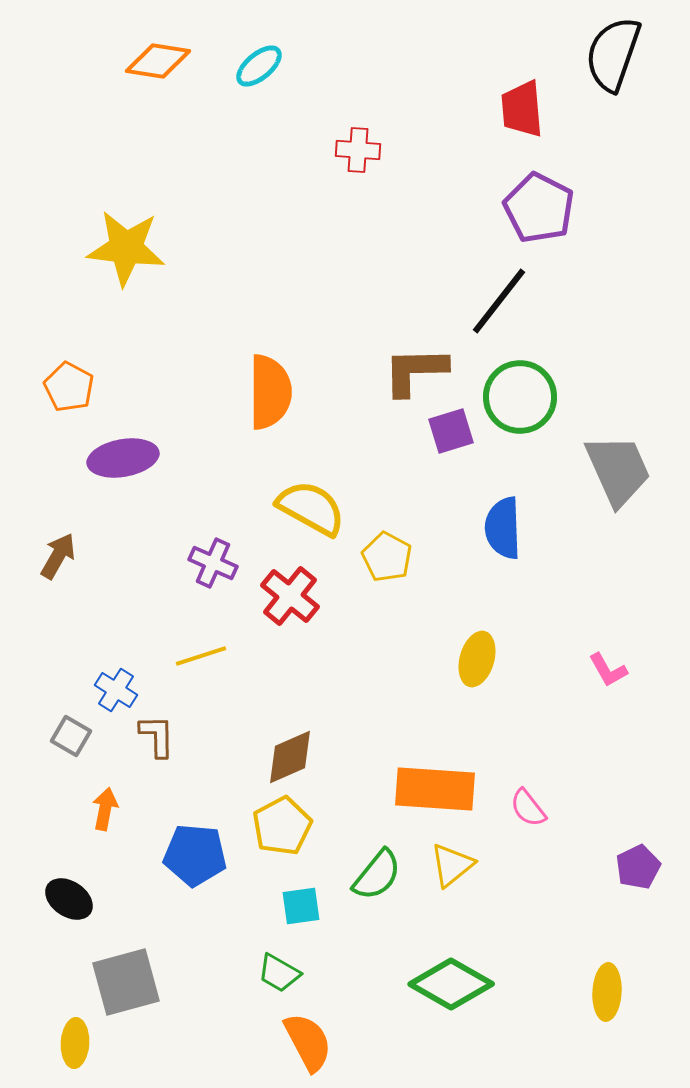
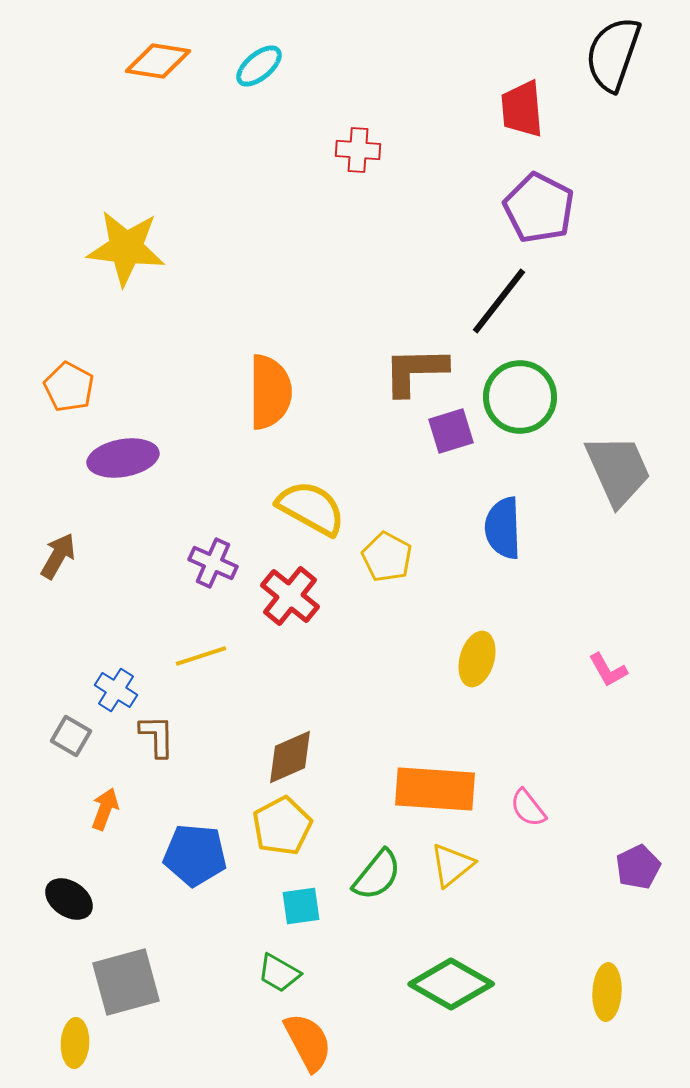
orange arrow at (105, 809): rotated 9 degrees clockwise
